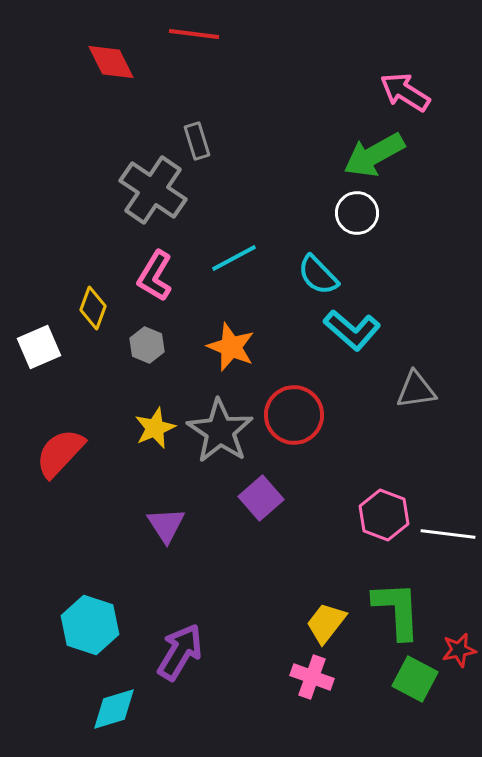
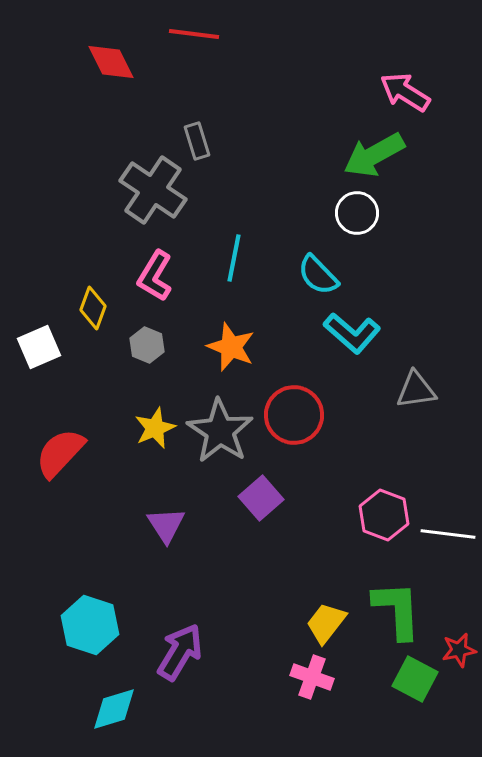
cyan line: rotated 51 degrees counterclockwise
cyan L-shape: moved 3 px down
